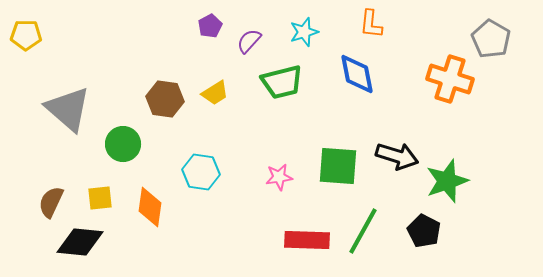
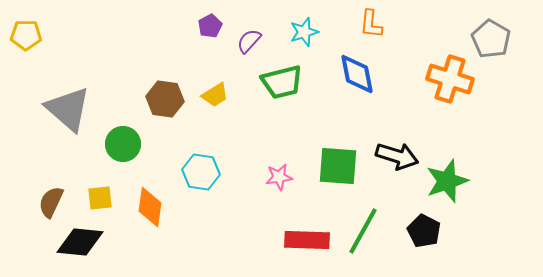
yellow trapezoid: moved 2 px down
